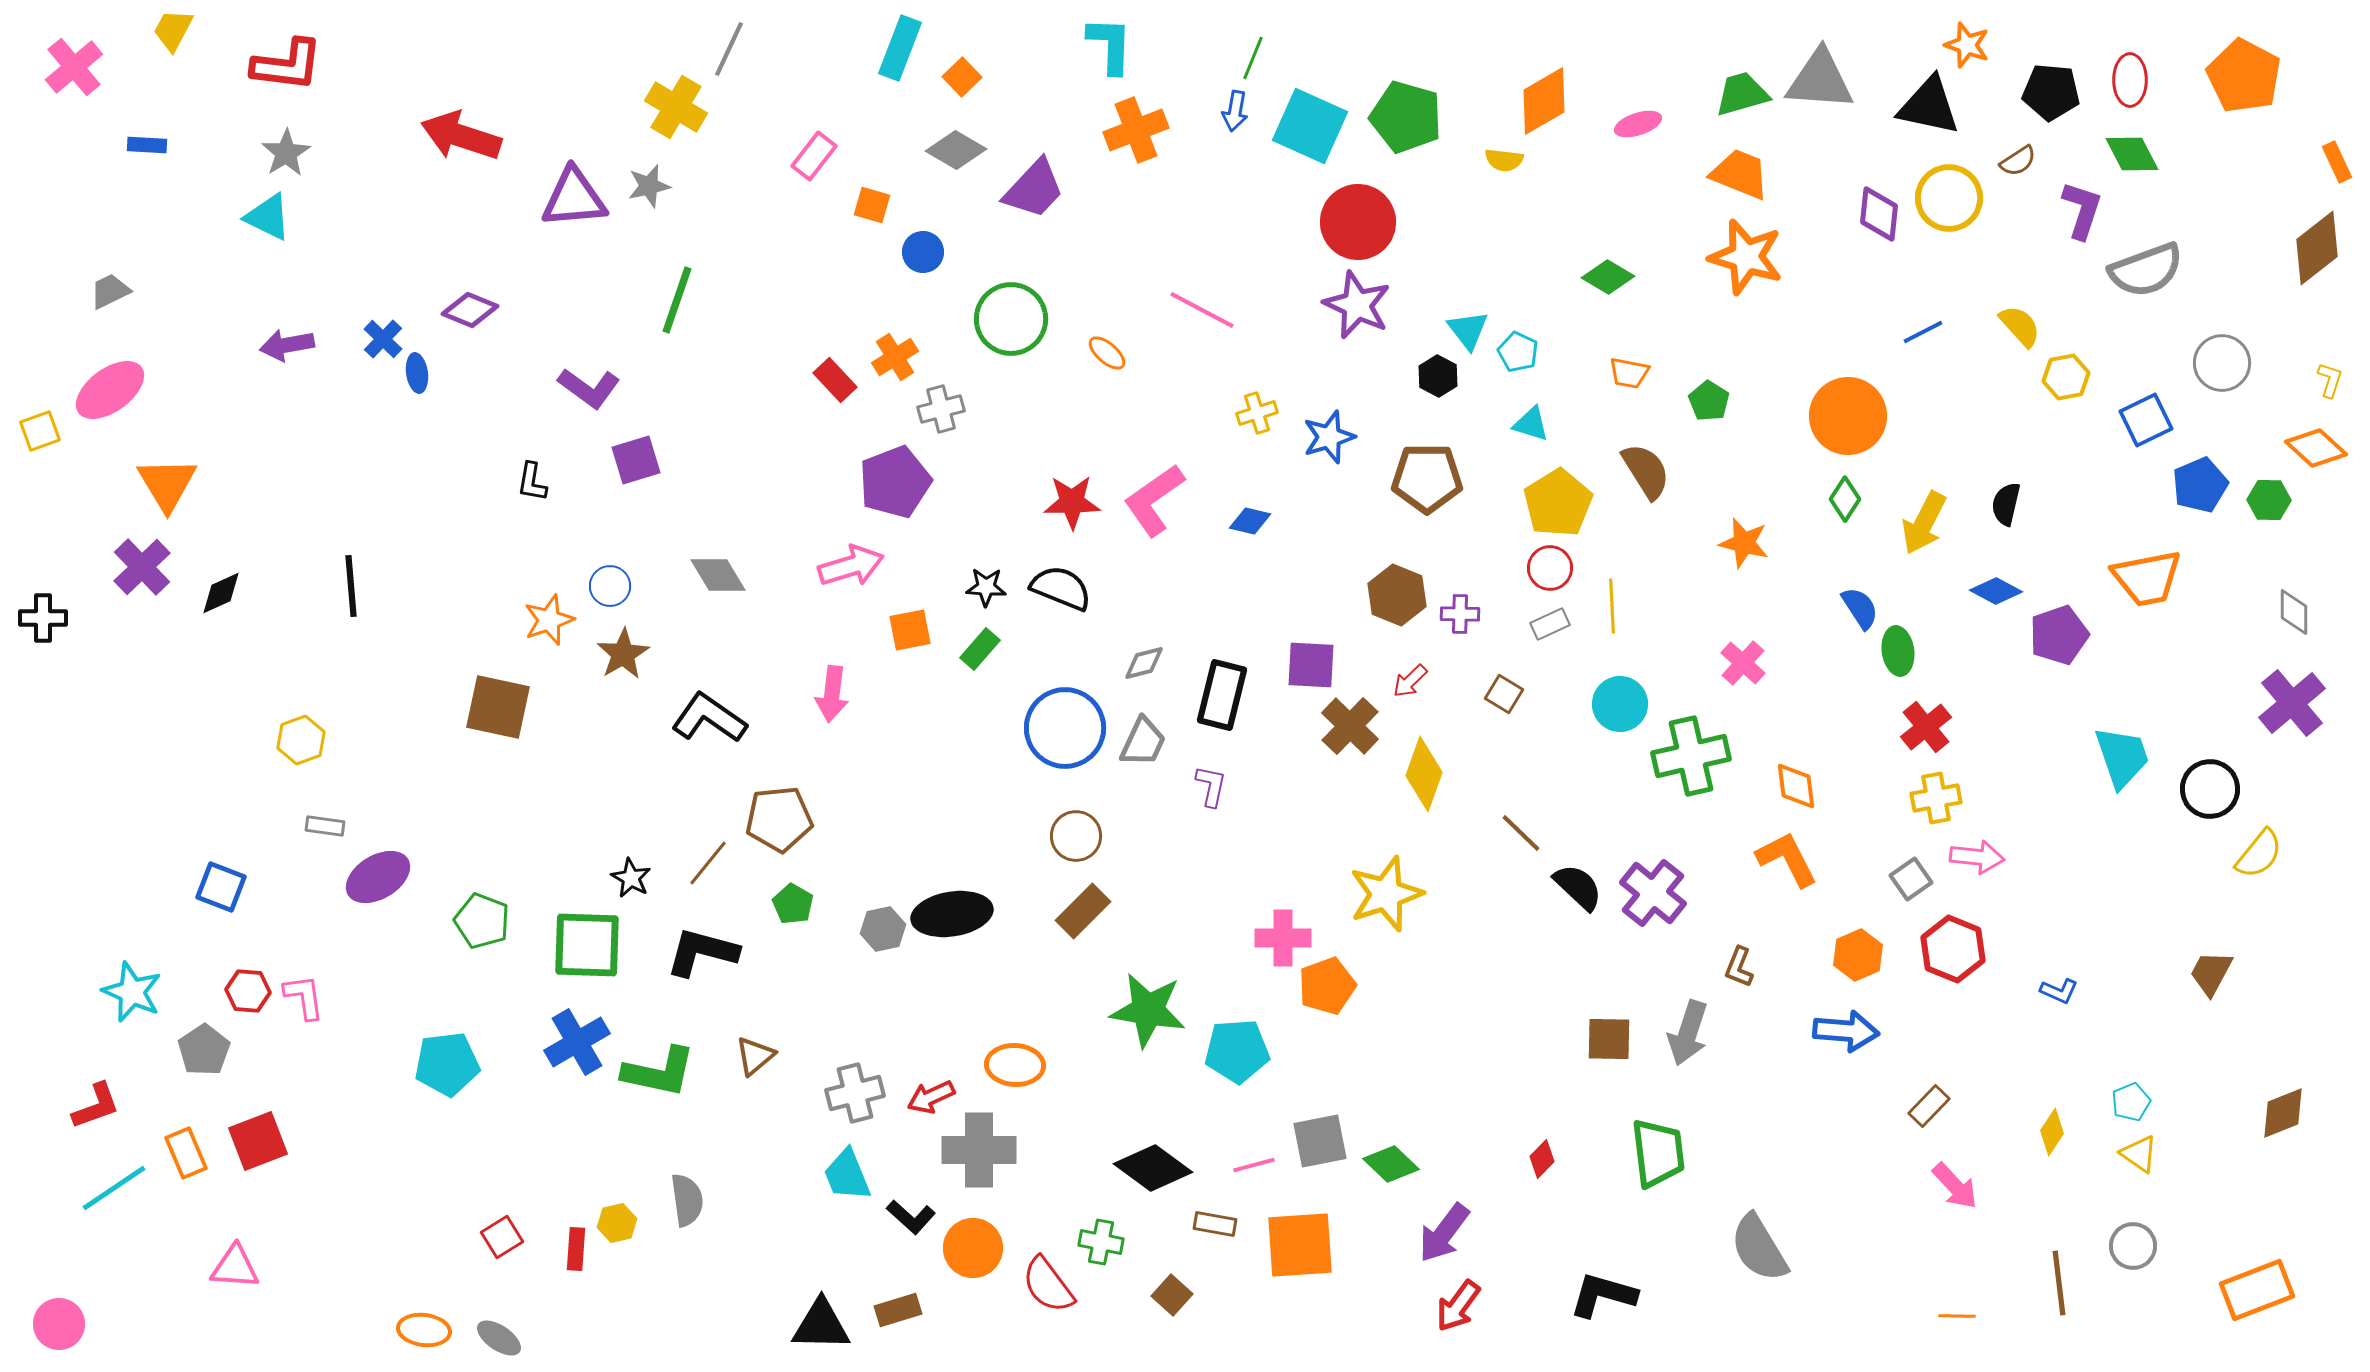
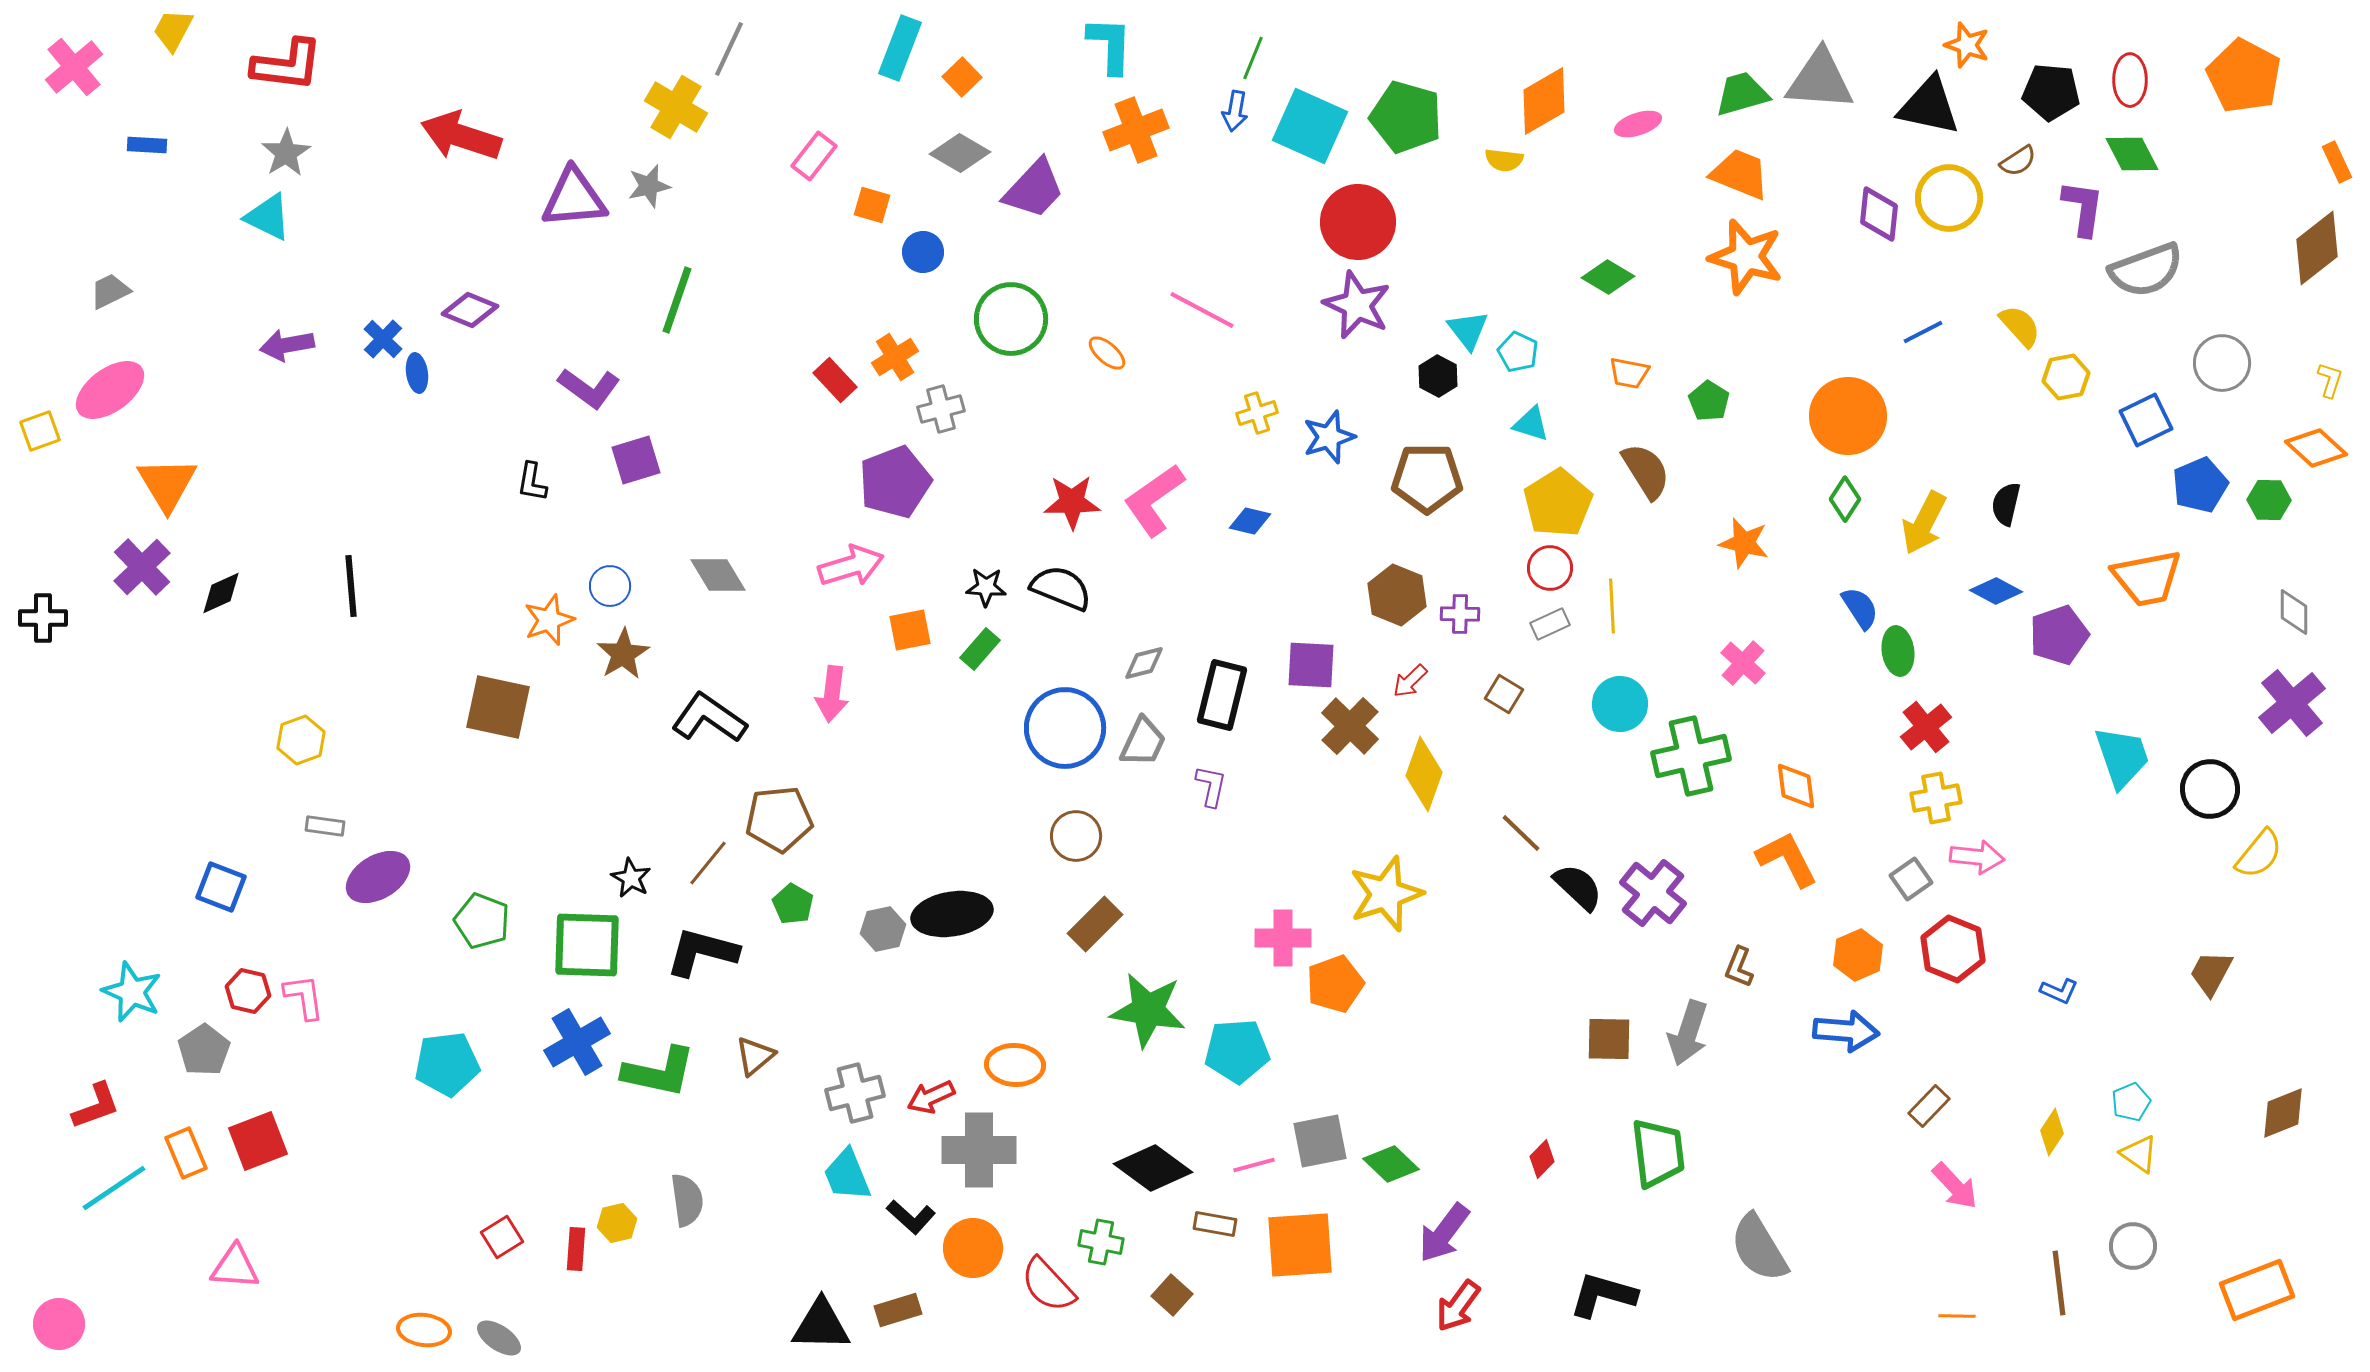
gray diamond at (956, 150): moved 4 px right, 3 px down
purple L-shape at (2082, 210): moved 1 px right, 2 px up; rotated 10 degrees counterclockwise
brown rectangle at (1083, 911): moved 12 px right, 13 px down
orange pentagon at (1327, 986): moved 8 px right, 2 px up
red hexagon at (248, 991): rotated 9 degrees clockwise
red semicircle at (1048, 1285): rotated 6 degrees counterclockwise
